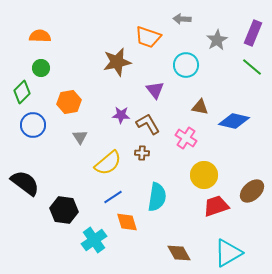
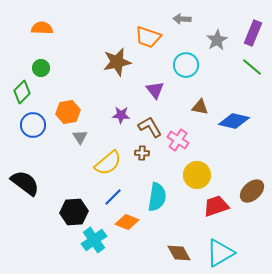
orange semicircle: moved 2 px right, 8 px up
orange hexagon: moved 1 px left, 10 px down
brown L-shape: moved 2 px right, 3 px down
pink cross: moved 8 px left, 2 px down
yellow circle: moved 7 px left
blue line: rotated 12 degrees counterclockwise
black hexagon: moved 10 px right, 2 px down; rotated 12 degrees counterclockwise
orange diamond: rotated 50 degrees counterclockwise
cyan triangle: moved 8 px left
